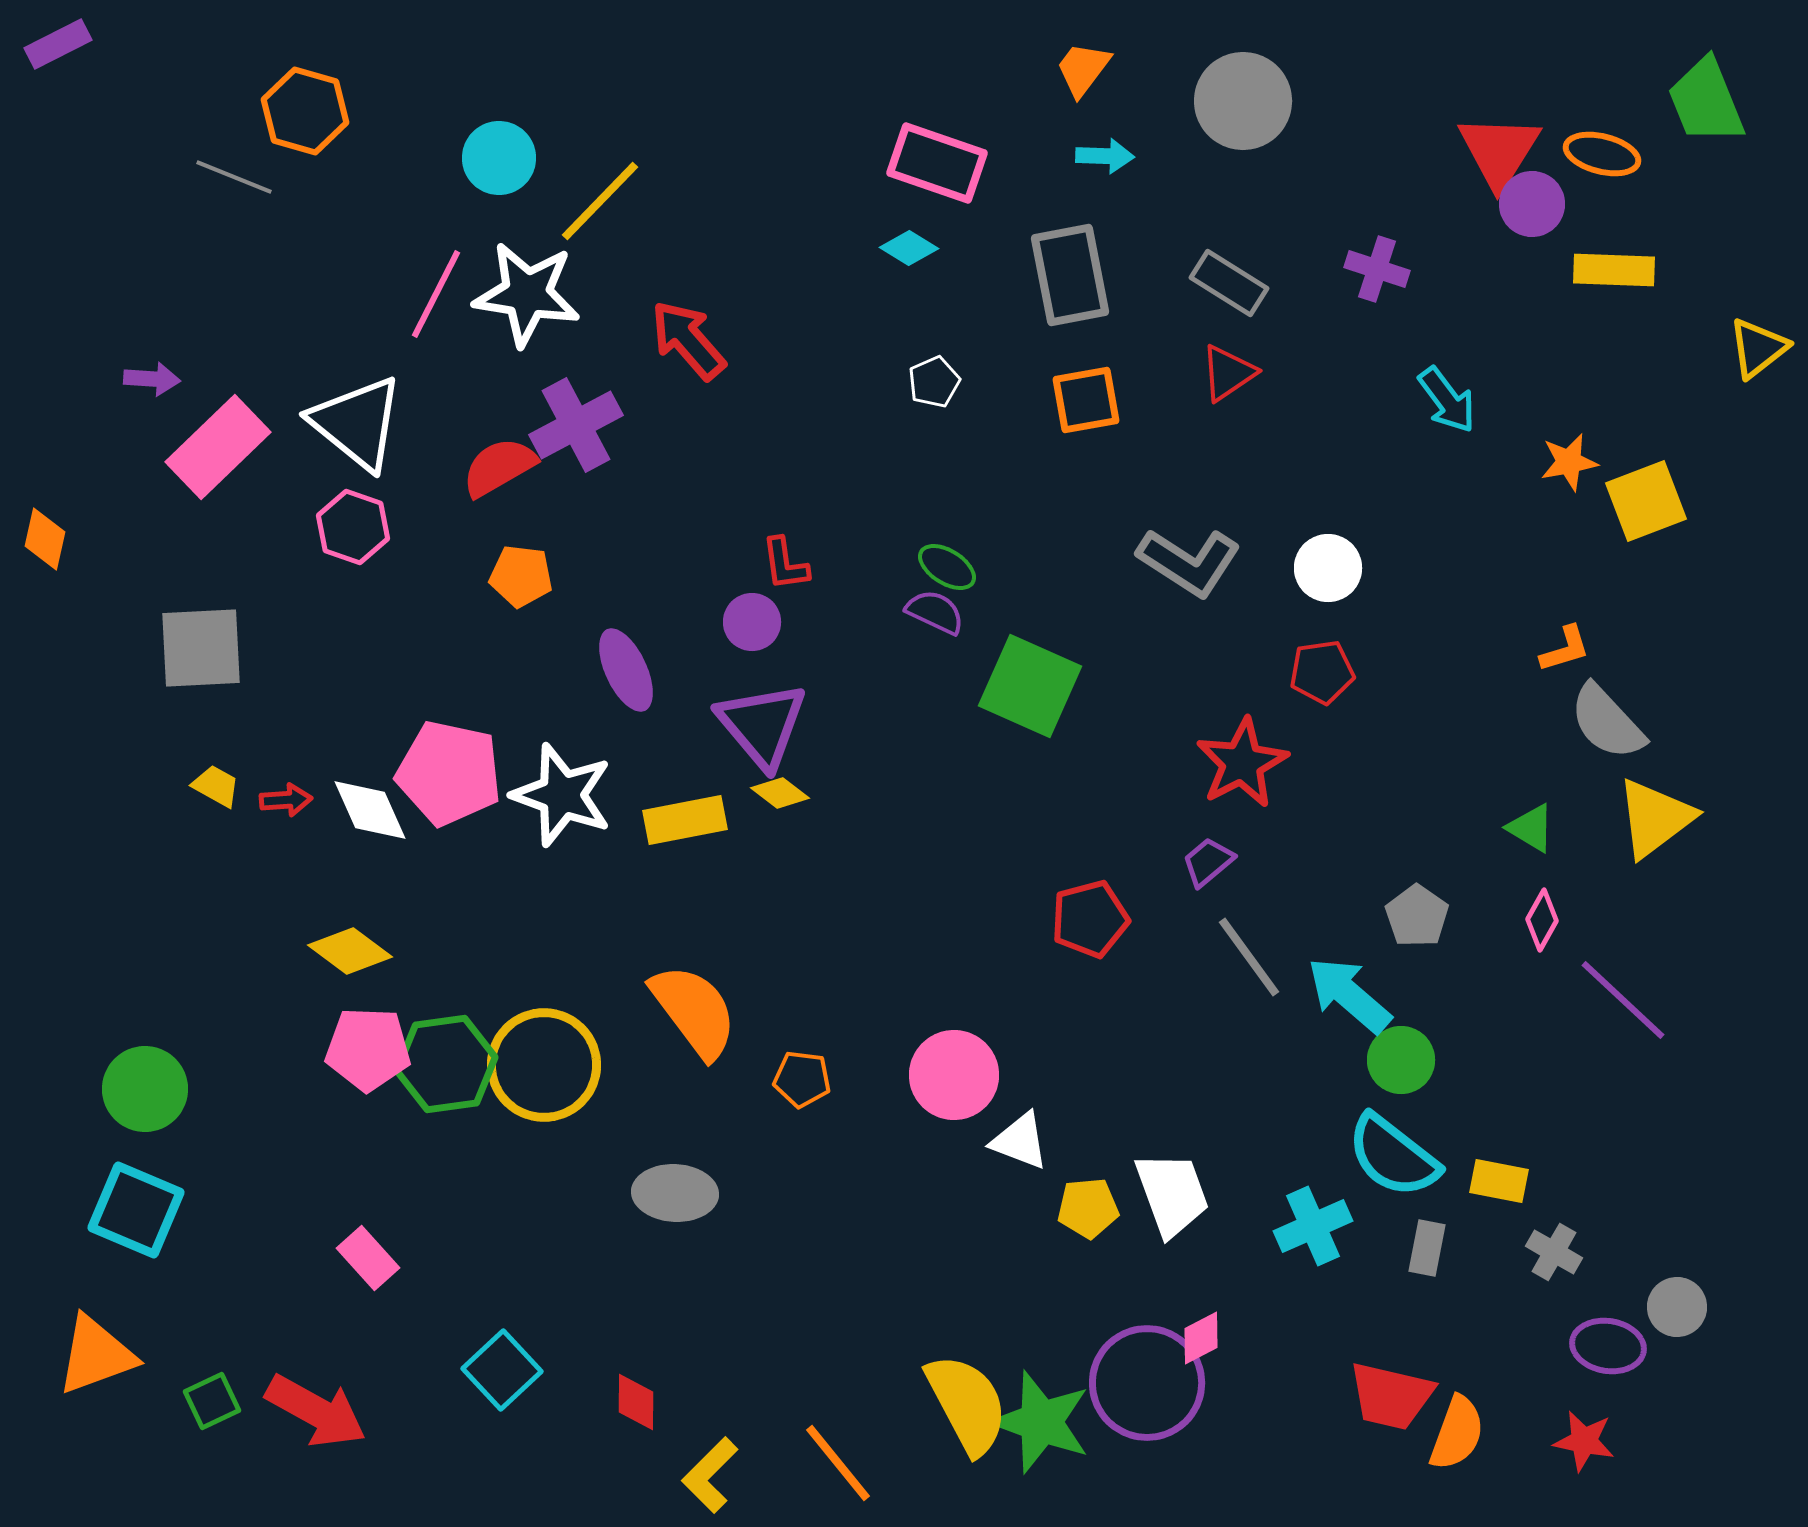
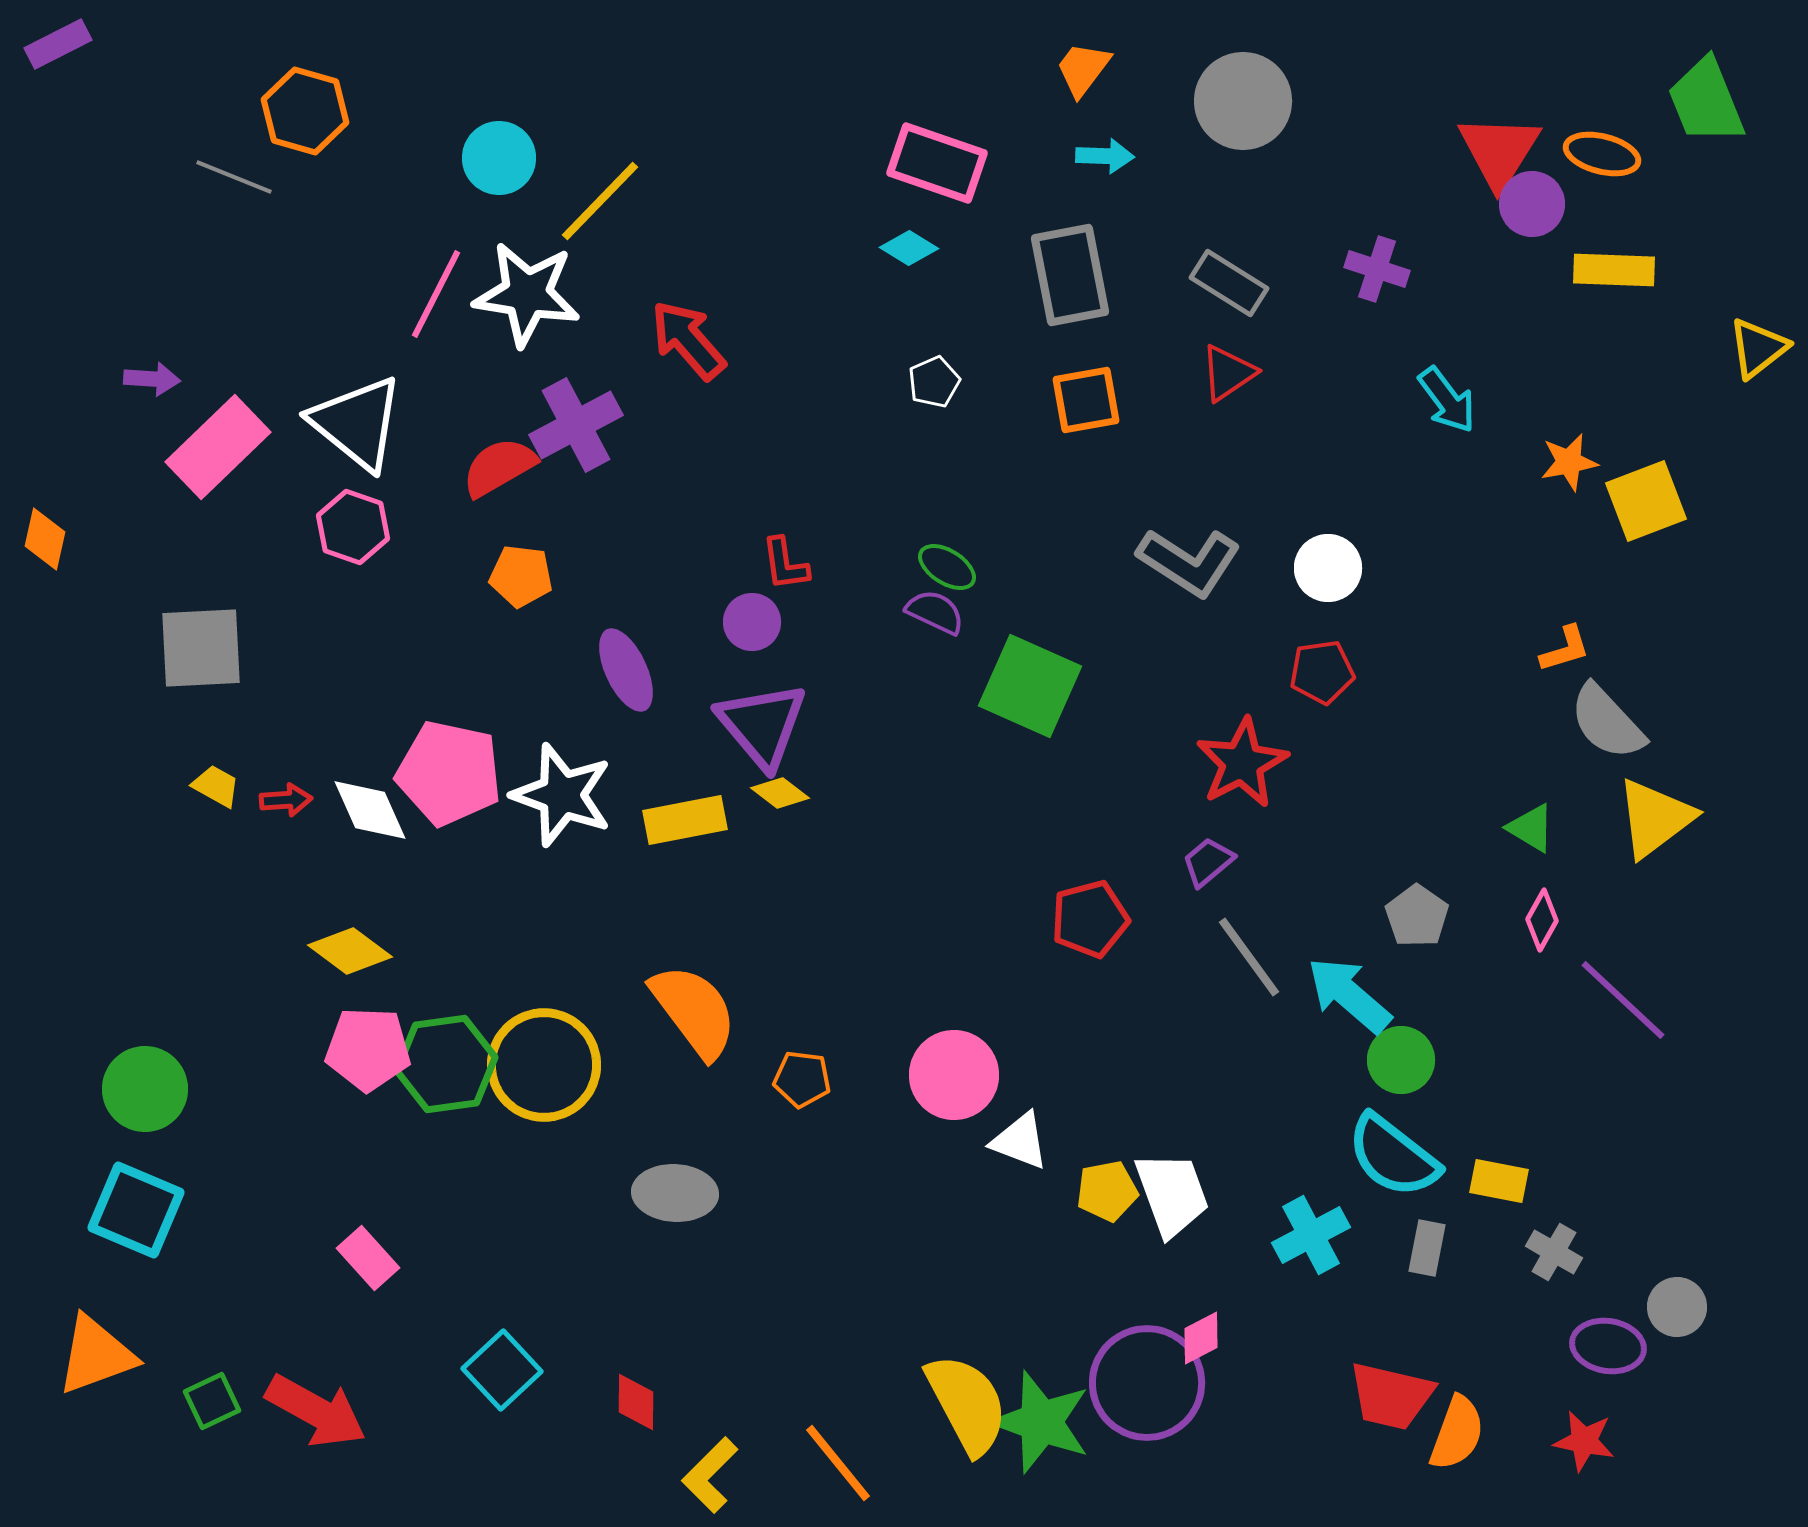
yellow pentagon at (1088, 1208): moved 19 px right, 17 px up; rotated 6 degrees counterclockwise
cyan cross at (1313, 1226): moved 2 px left, 9 px down; rotated 4 degrees counterclockwise
